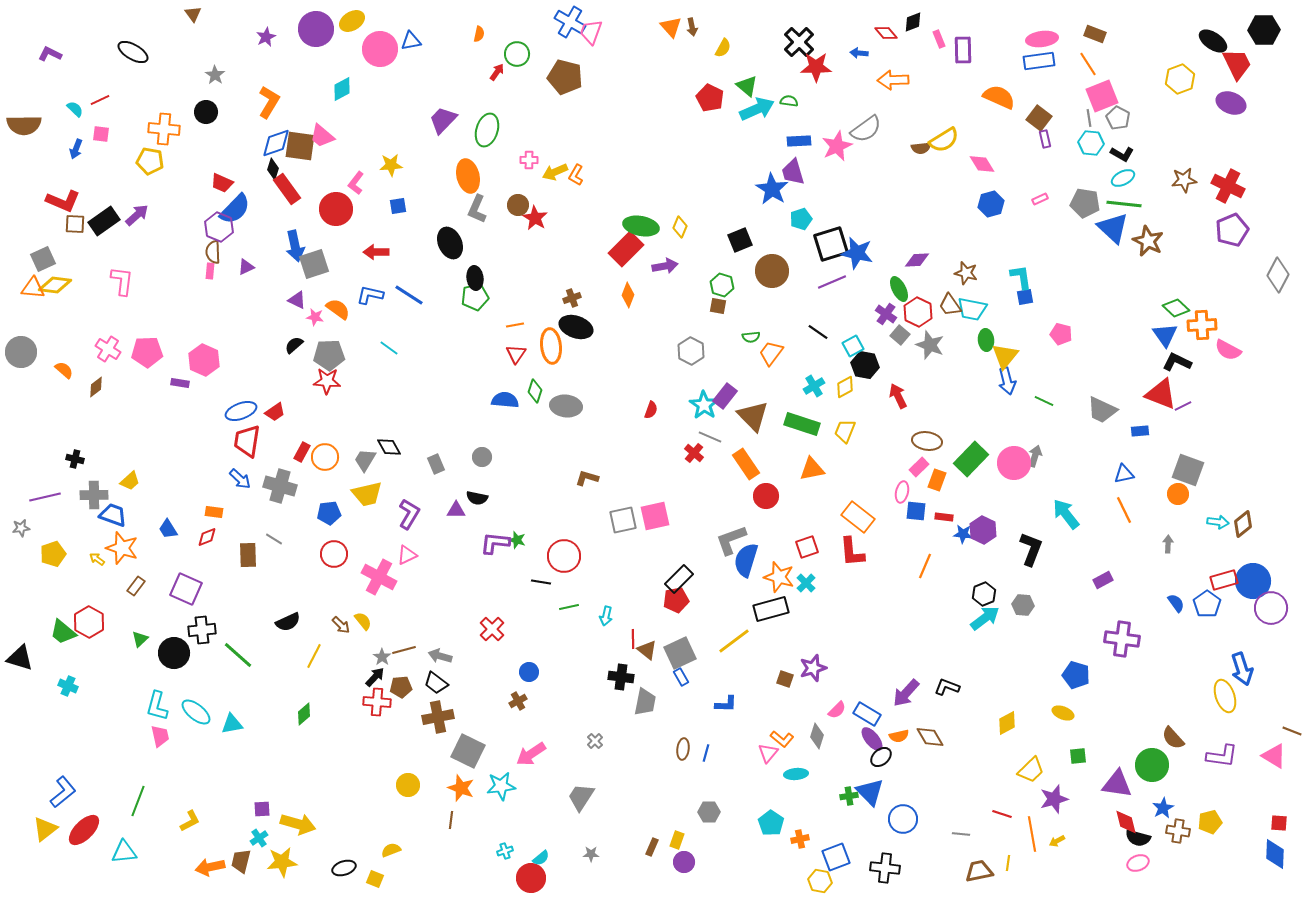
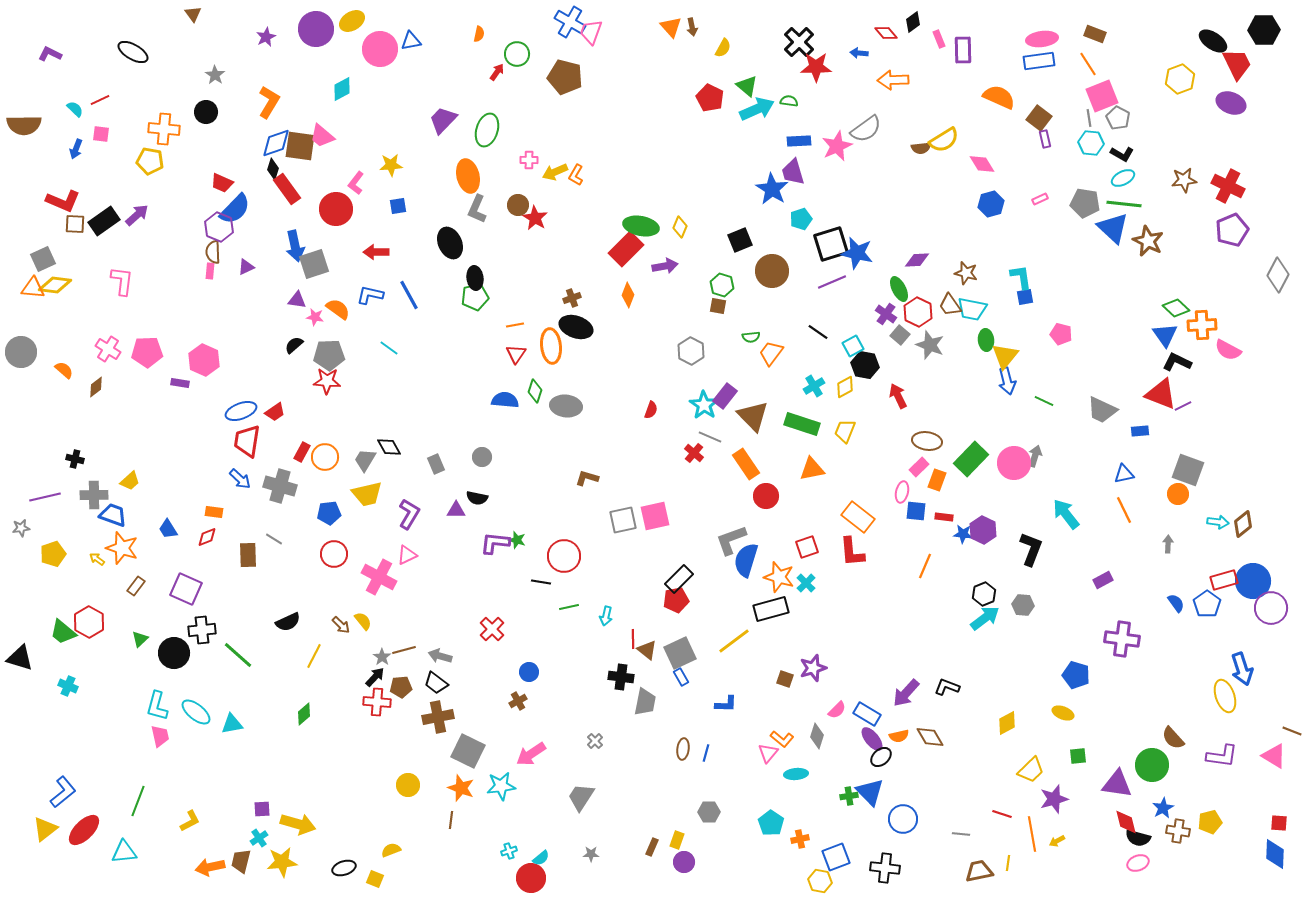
black diamond at (913, 22): rotated 15 degrees counterclockwise
blue line at (409, 295): rotated 28 degrees clockwise
purple triangle at (297, 300): rotated 18 degrees counterclockwise
cyan cross at (505, 851): moved 4 px right
